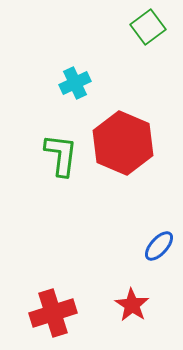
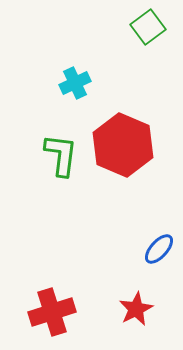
red hexagon: moved 2 px down
blue ellipse: moved 3 px down
red star: moved 4 px right, 4 px down; rotated 12 degrees clockwise
red cross: moved 1 px left, 1 px up
